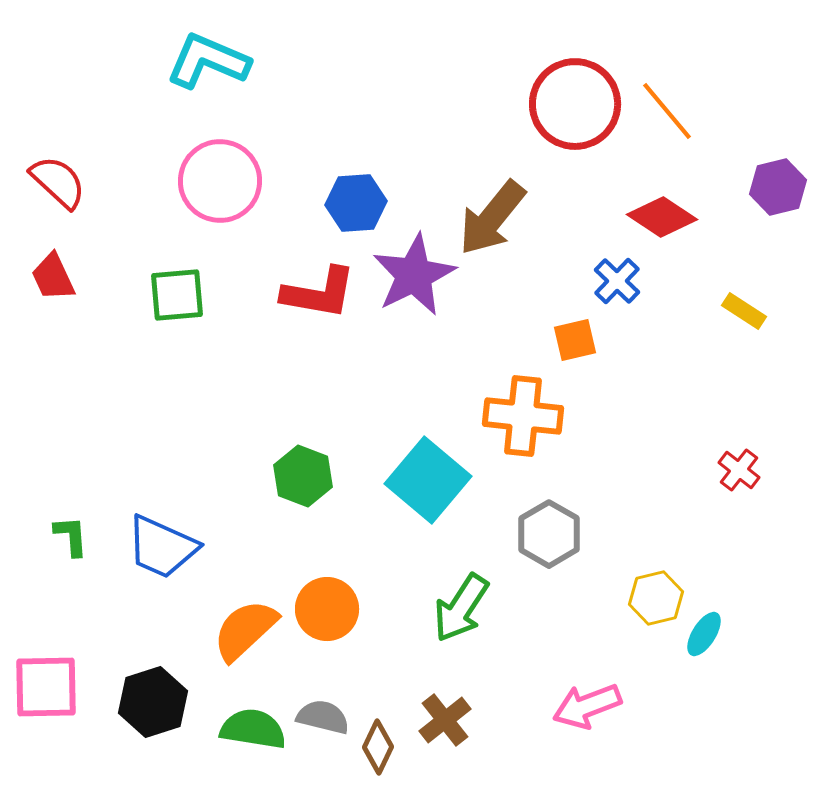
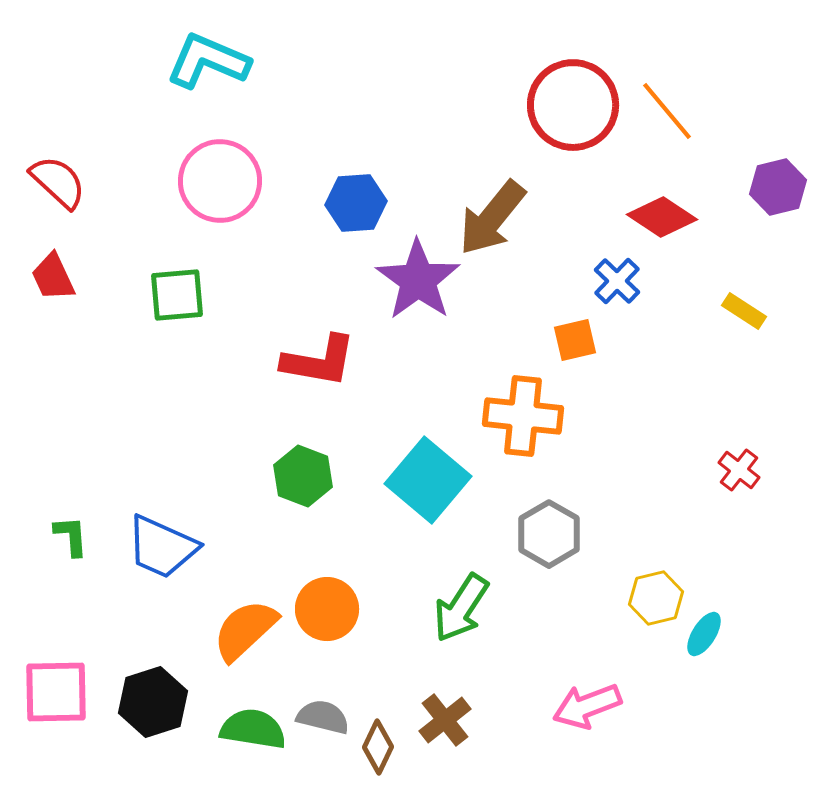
red circle: moved 2 px left, 1 px down
purple star: moved 4 px right, 5 px down; rotated 10 degrees counterclockwise
red L-shape: moved 68 px down
pink square: moved 10 px right, 5 px down
